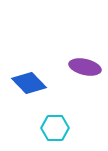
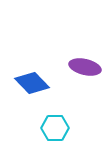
blue diamond: moved 3 px right
